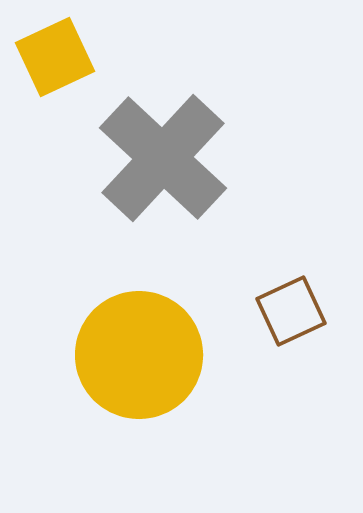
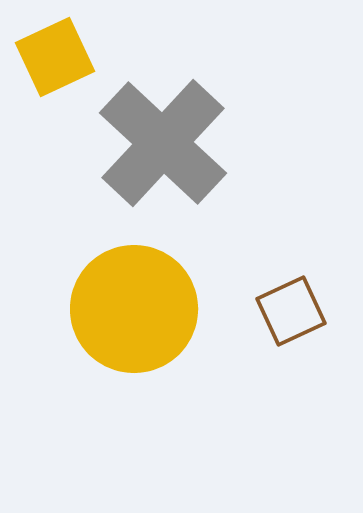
gray cross: moved 15 px up
yellow circle: moved 5 px left, 46 px up
